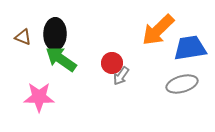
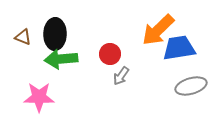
blue trapezoid: moved 11 px left
green arrow: rotated 40 degrees counterclockwise
red circle: moved 2 px left, 9 px up
gray ellipse: moved 9 px right, 2 px down
